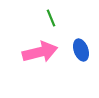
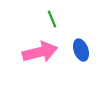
green line: moved 1 px right, 1 px down
